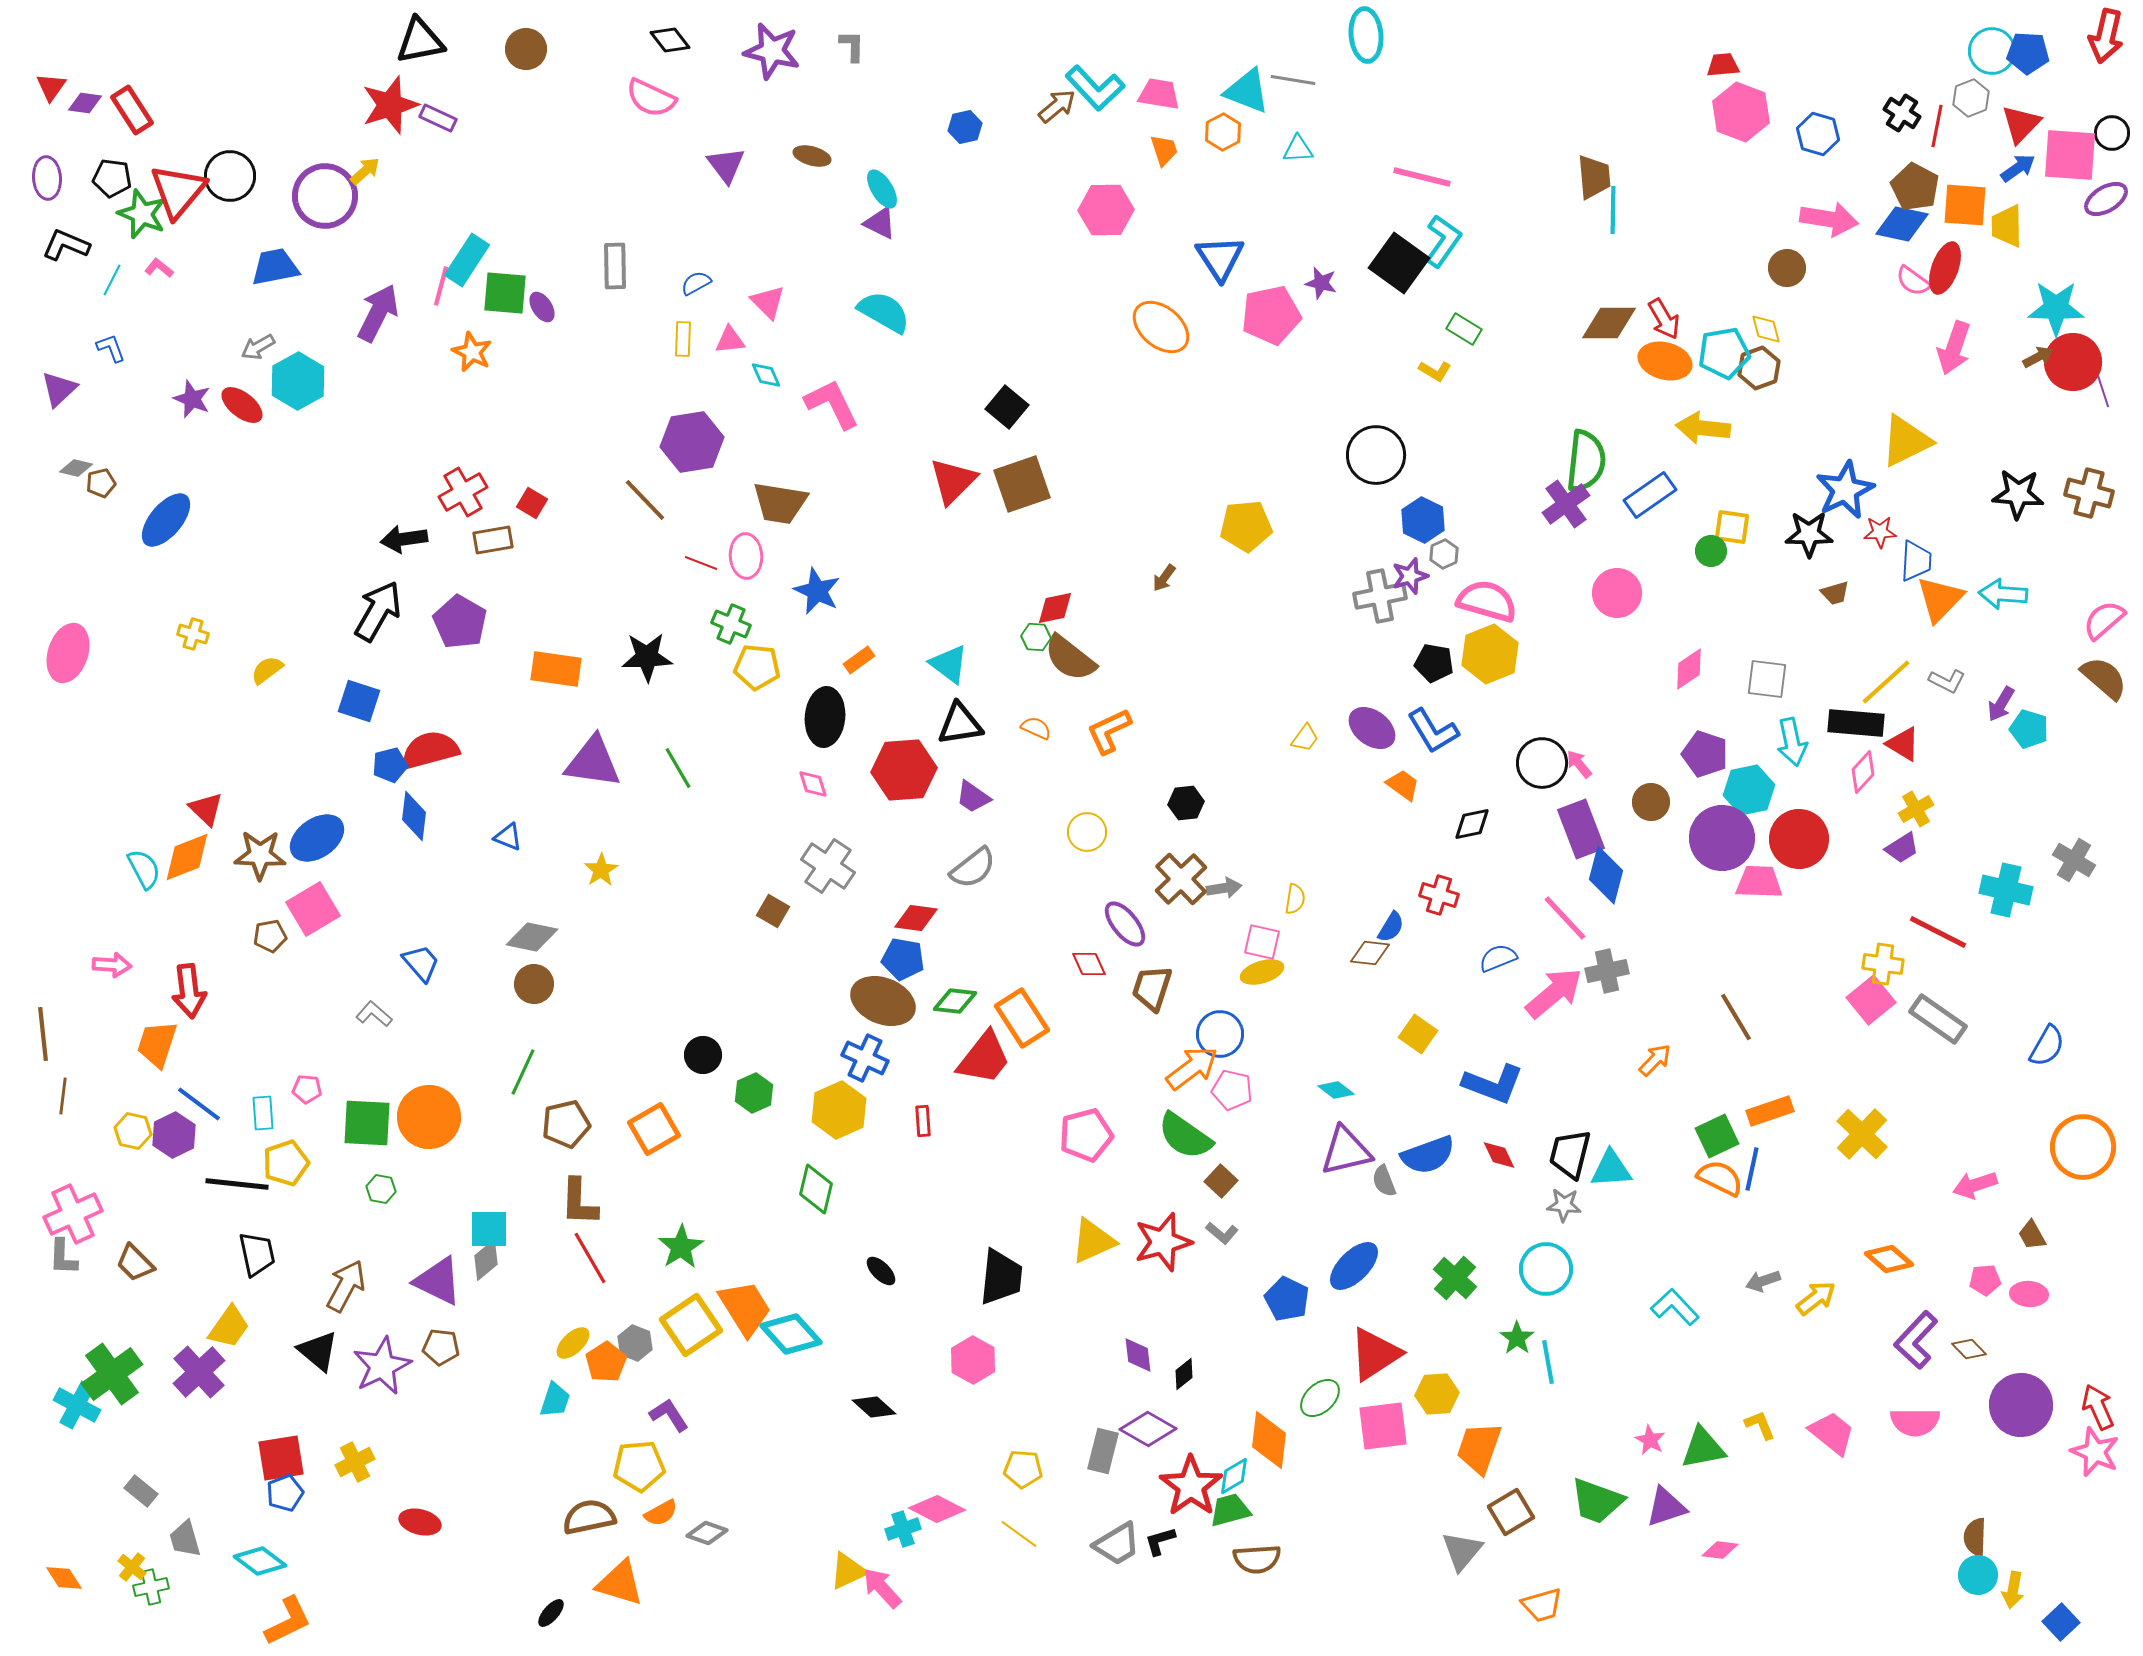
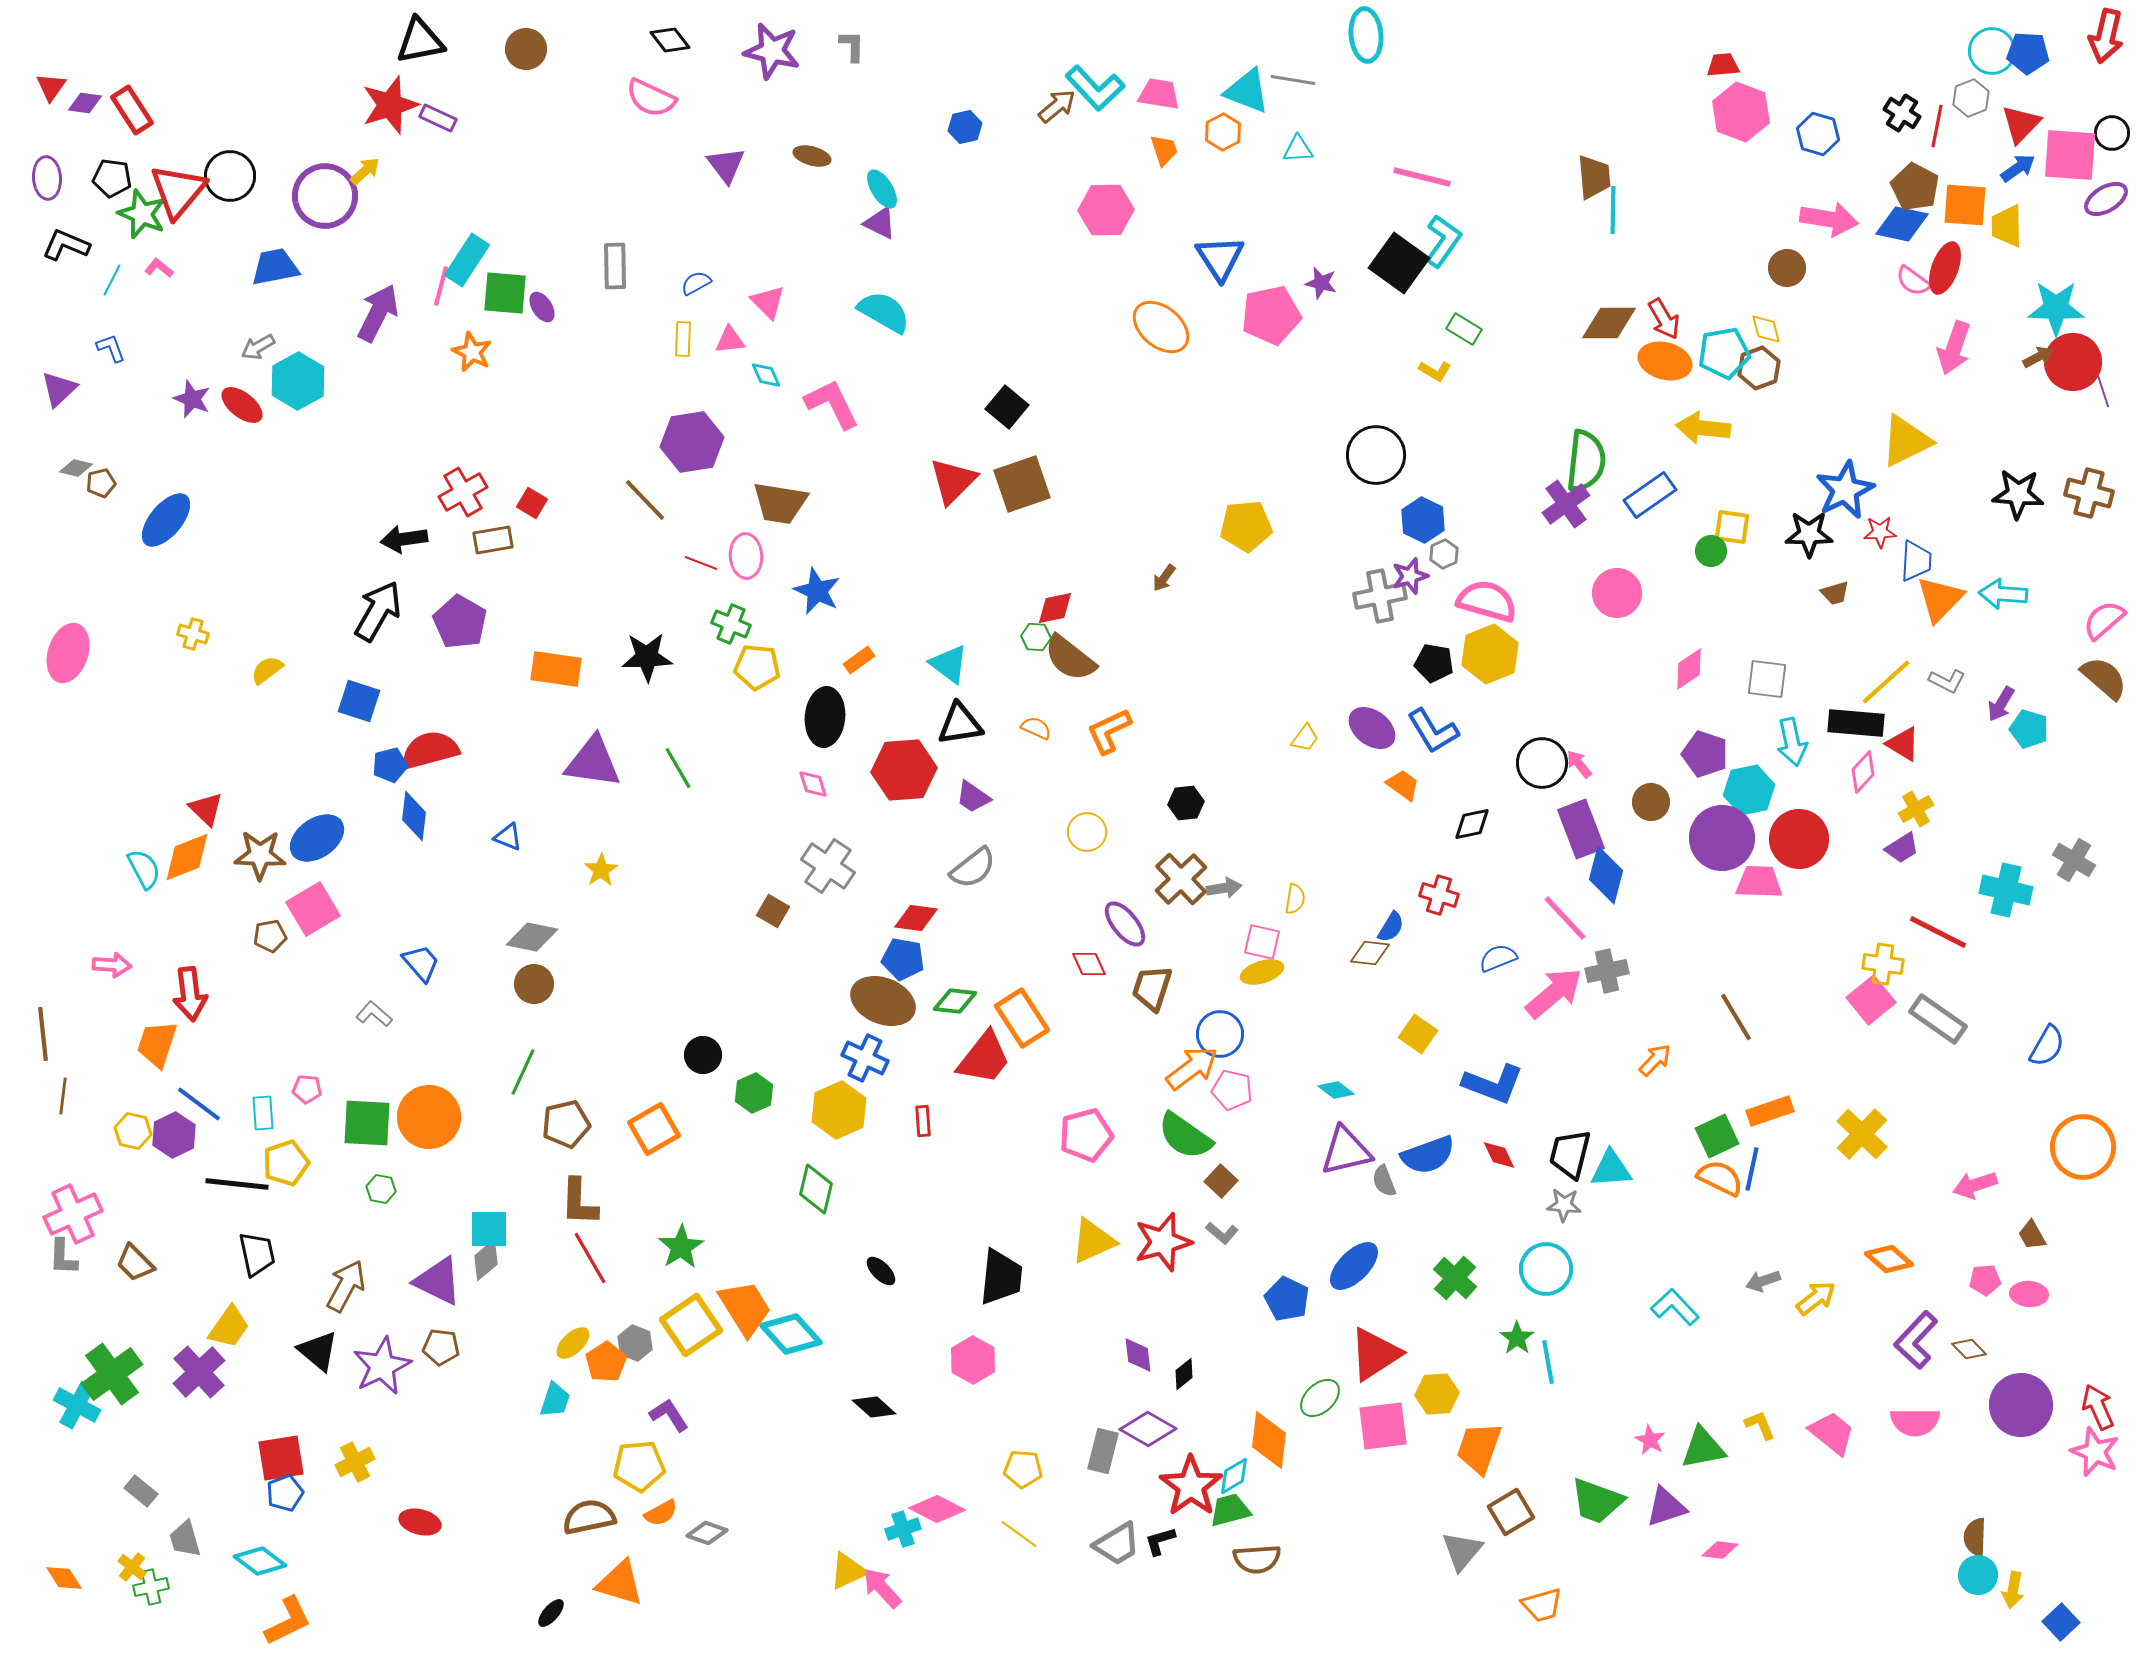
red arrow at (189, 991): moved 1 px right, 3 px down
